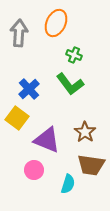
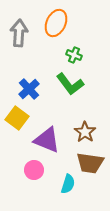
brown trapezoid: moved 1 px left, 2 px up
